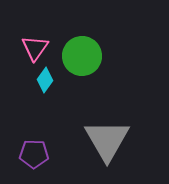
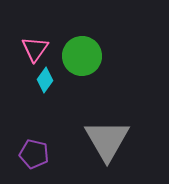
pink triangle: moved 1 px down
purple pentagon: rotated 12 degrees clockwise
